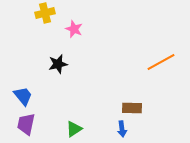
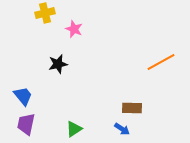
blue arrow: rotated 49 degrees counterclockwise
